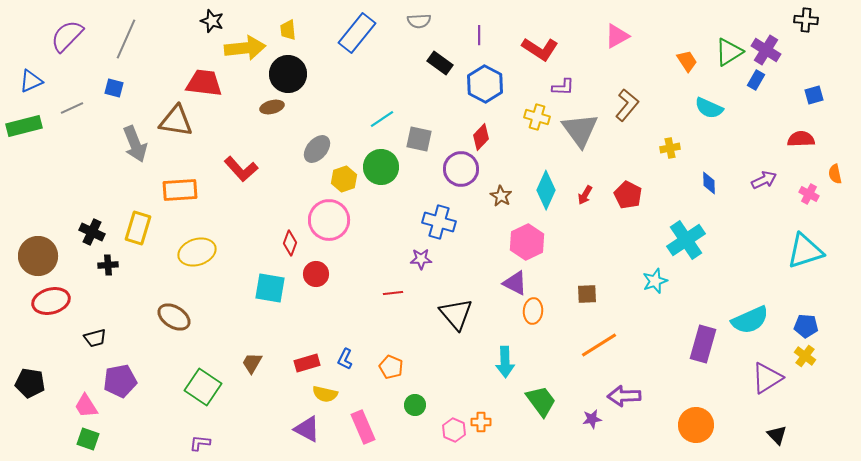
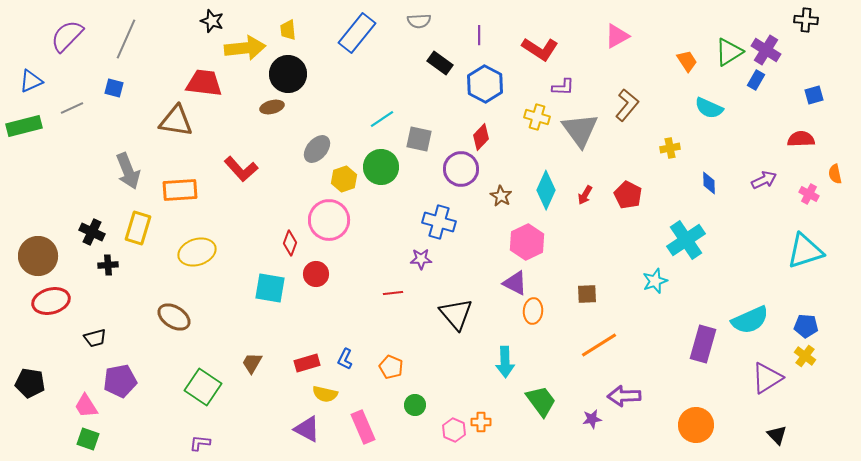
gray arrow at (135, 144): moved 7 px left, 27 px down
